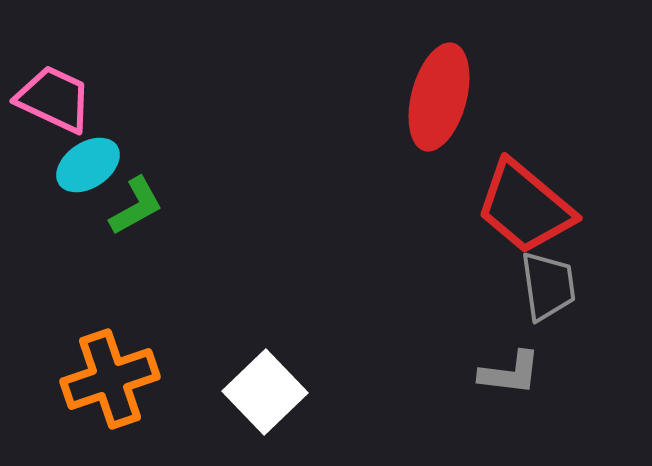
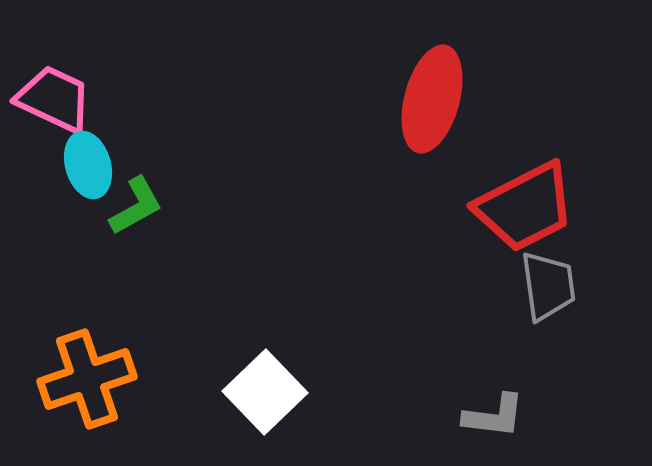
red ellipse: moved 7 px left, 2 px down
cyan ellipse: rotated 72 degrees counterclockwise
red trapezoid: rotated 67 degrees counterclockwise
gray L-shape: moved 16 px left, 43 px down
orange cross: moved 23 px left
